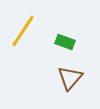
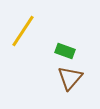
green rectangle: moved 9 px down
